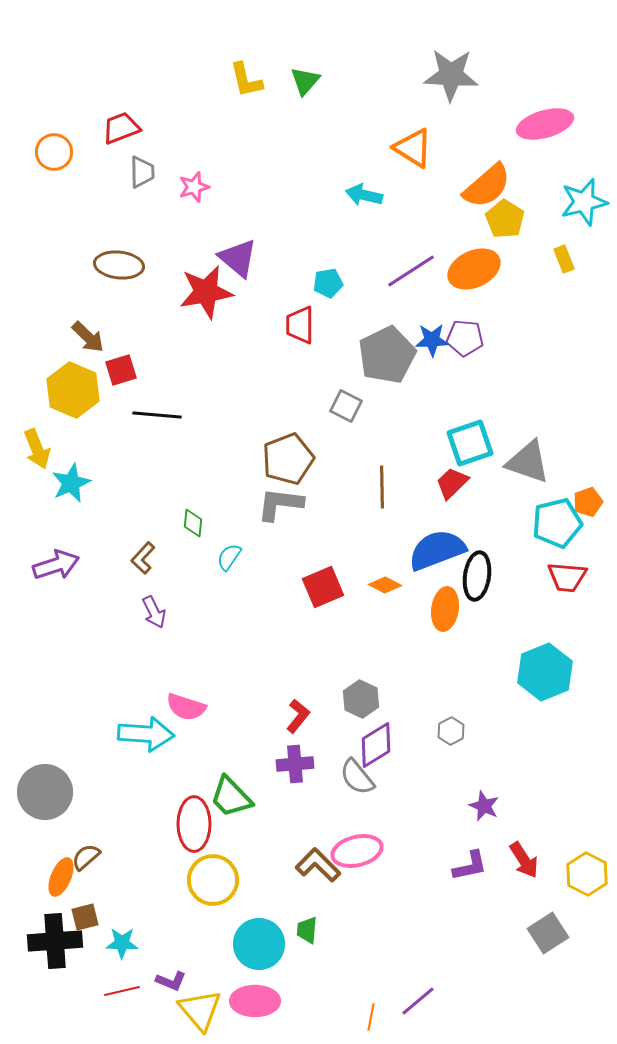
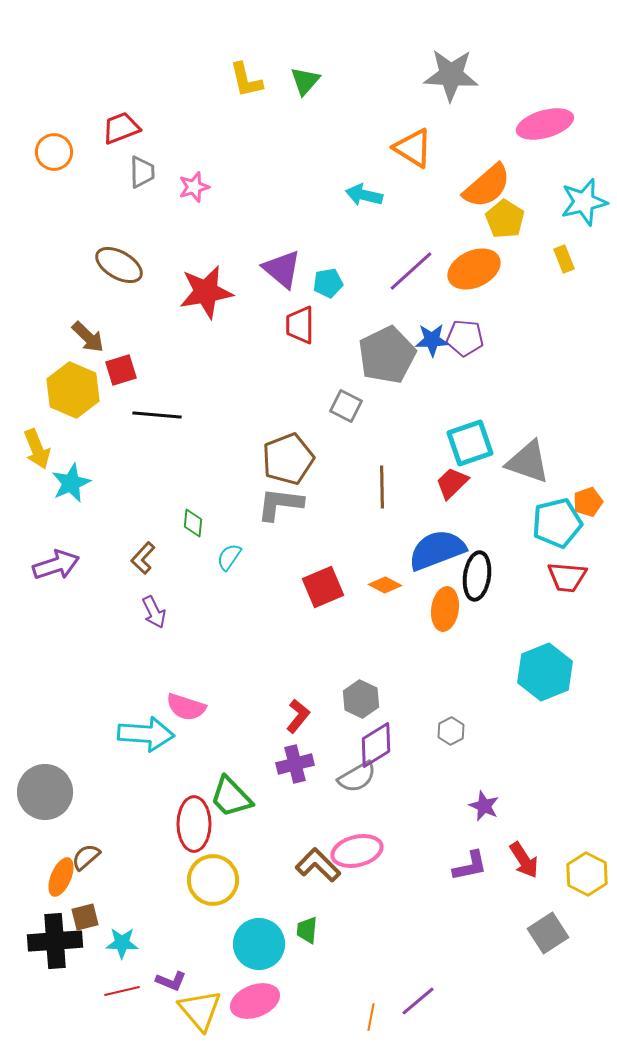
purple triangle at (238, 258): moved 44 px right, 11 px down
brown ellipse at (119, 265): rotated 24 degrees clockwise
purple line at (411, 271): rotated 9 degrees counterclockwise
purple cross at (295, 764): rotated 9 degrees counterclockwise
gray semicircle at (357, 777): rotated 81 degrees counterclockwise
pink ellipse at (255, 1001): rotated 21 degrees counterclockwise
